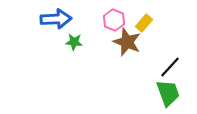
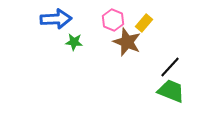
pink hexagon: moved 1 px left
green trapezoid: moved 3 px right, 2 px up; rotated 48 degrees counterclockwise
